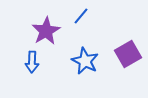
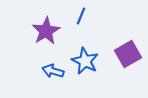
blue line: rotated 18 degrees counterclockwise
blue arrow: moved 21 px right, 9 px down; rotated 105 degrees clockwise
